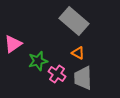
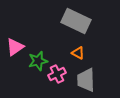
gray rectangle: moved 2 px right; rotated 16 degrees counterclockwise
pink triangle: moved 2 px right, 3 px down
pink cross: rotated 30 degrees clockwise
gray trapezoid: moved 3 px right, 2 px down
